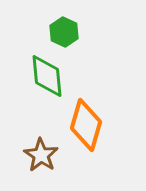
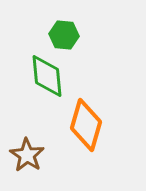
green hexagon: moved 3 px down; rotated 20 degrees counterclockwise
brown star: moved 14 px left
